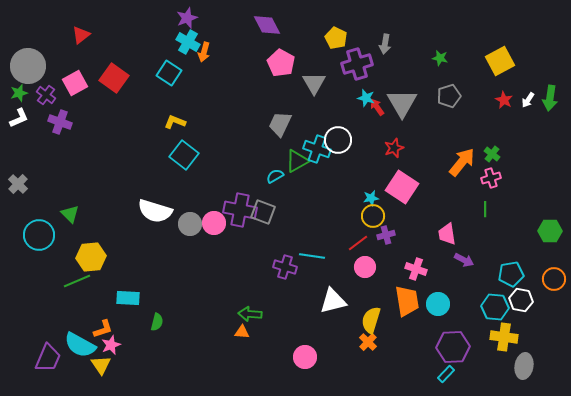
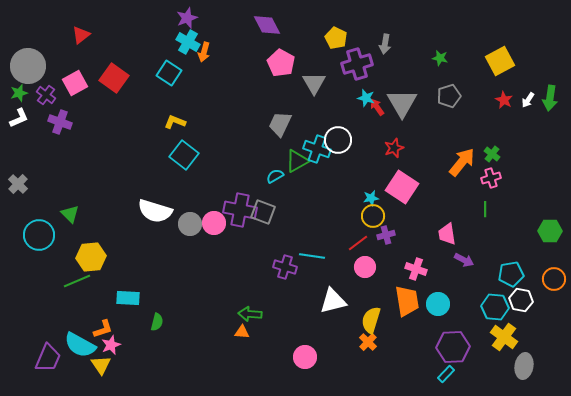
yellow cross at (504, 337): rotated 28 degrees clockwise
